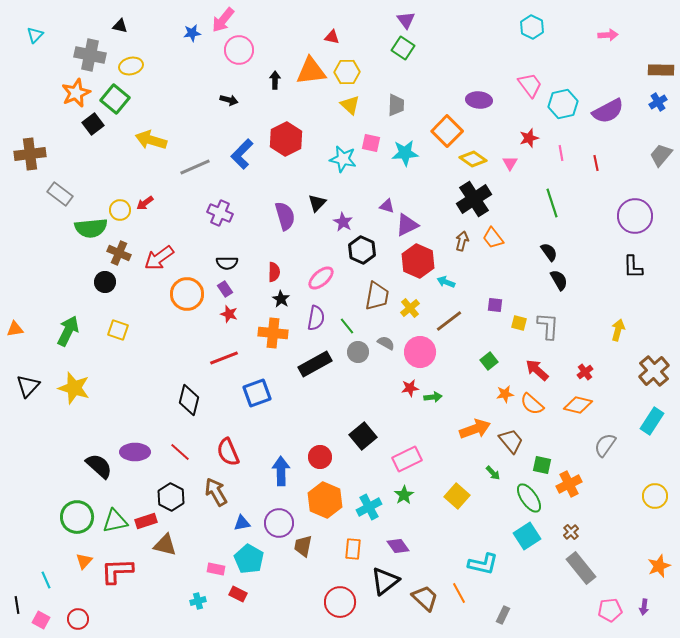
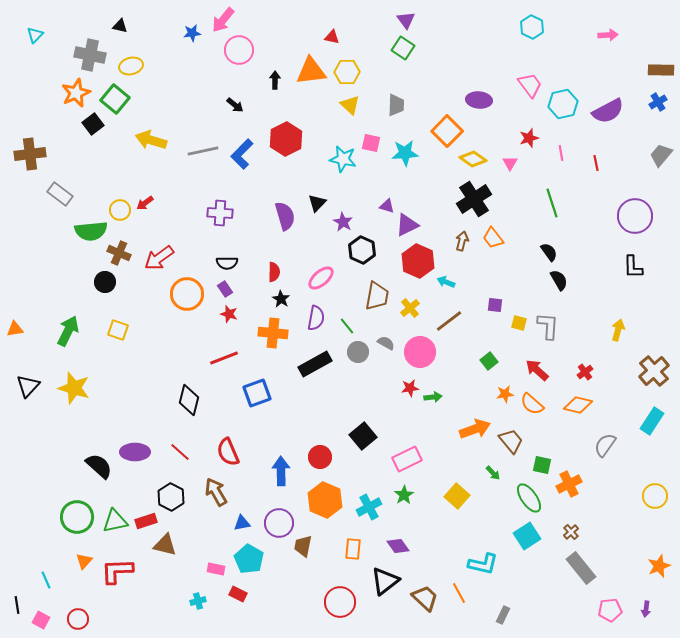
black arrow at (229, 100): moved 6 px right, 5 px down; rotated 24 degrees clockwise
gray line at (195, 167): moved 8 px right, 16 px up; rotated 12 degrees clockwise
purple cross at (220, 213): rotated 20 degrees counterclockwise
green semicircle at (91, 228): moved 3 px down
purple arrow at (644, 607): moved 2 px right, 2 px down
